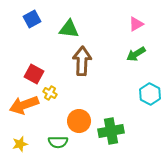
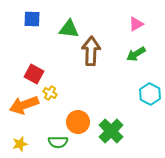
blue square: rotated 30 degrees clockwise
brown arrow: moved 9 px right, 10 px up
orange circle: moved 1 px left, 1 px down
green cross: rotated 35 degrees counterclockwise
